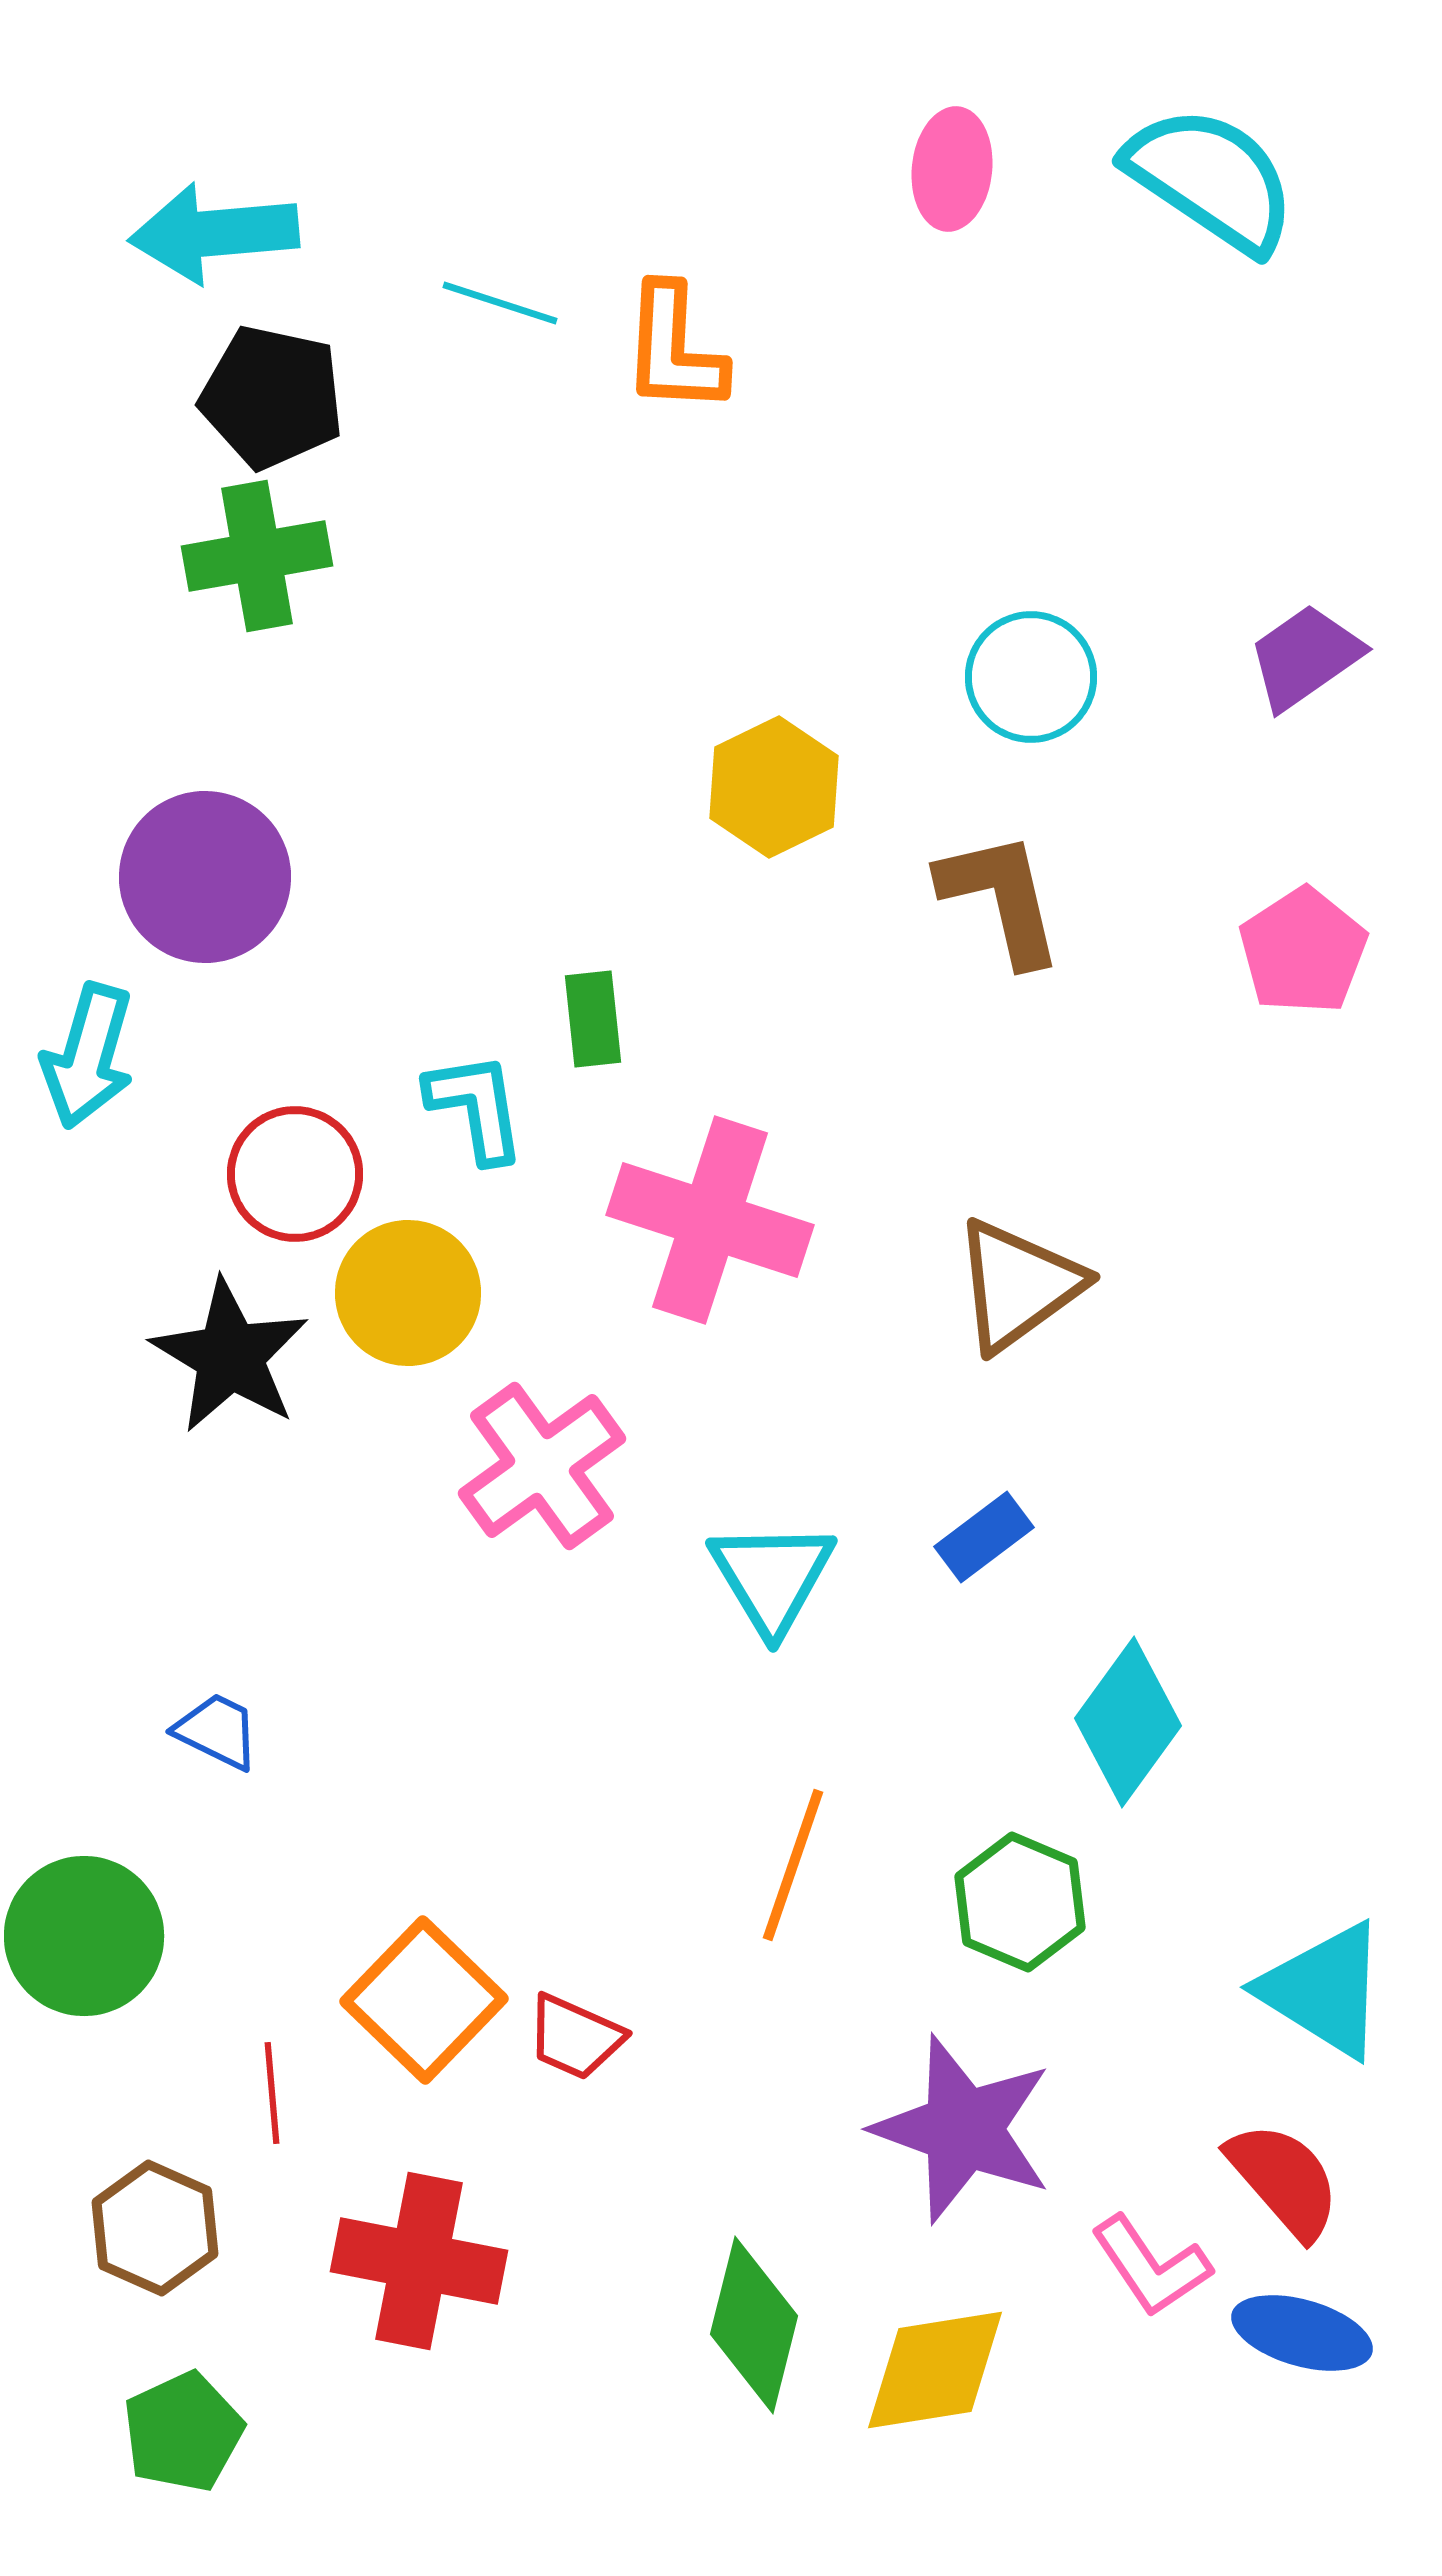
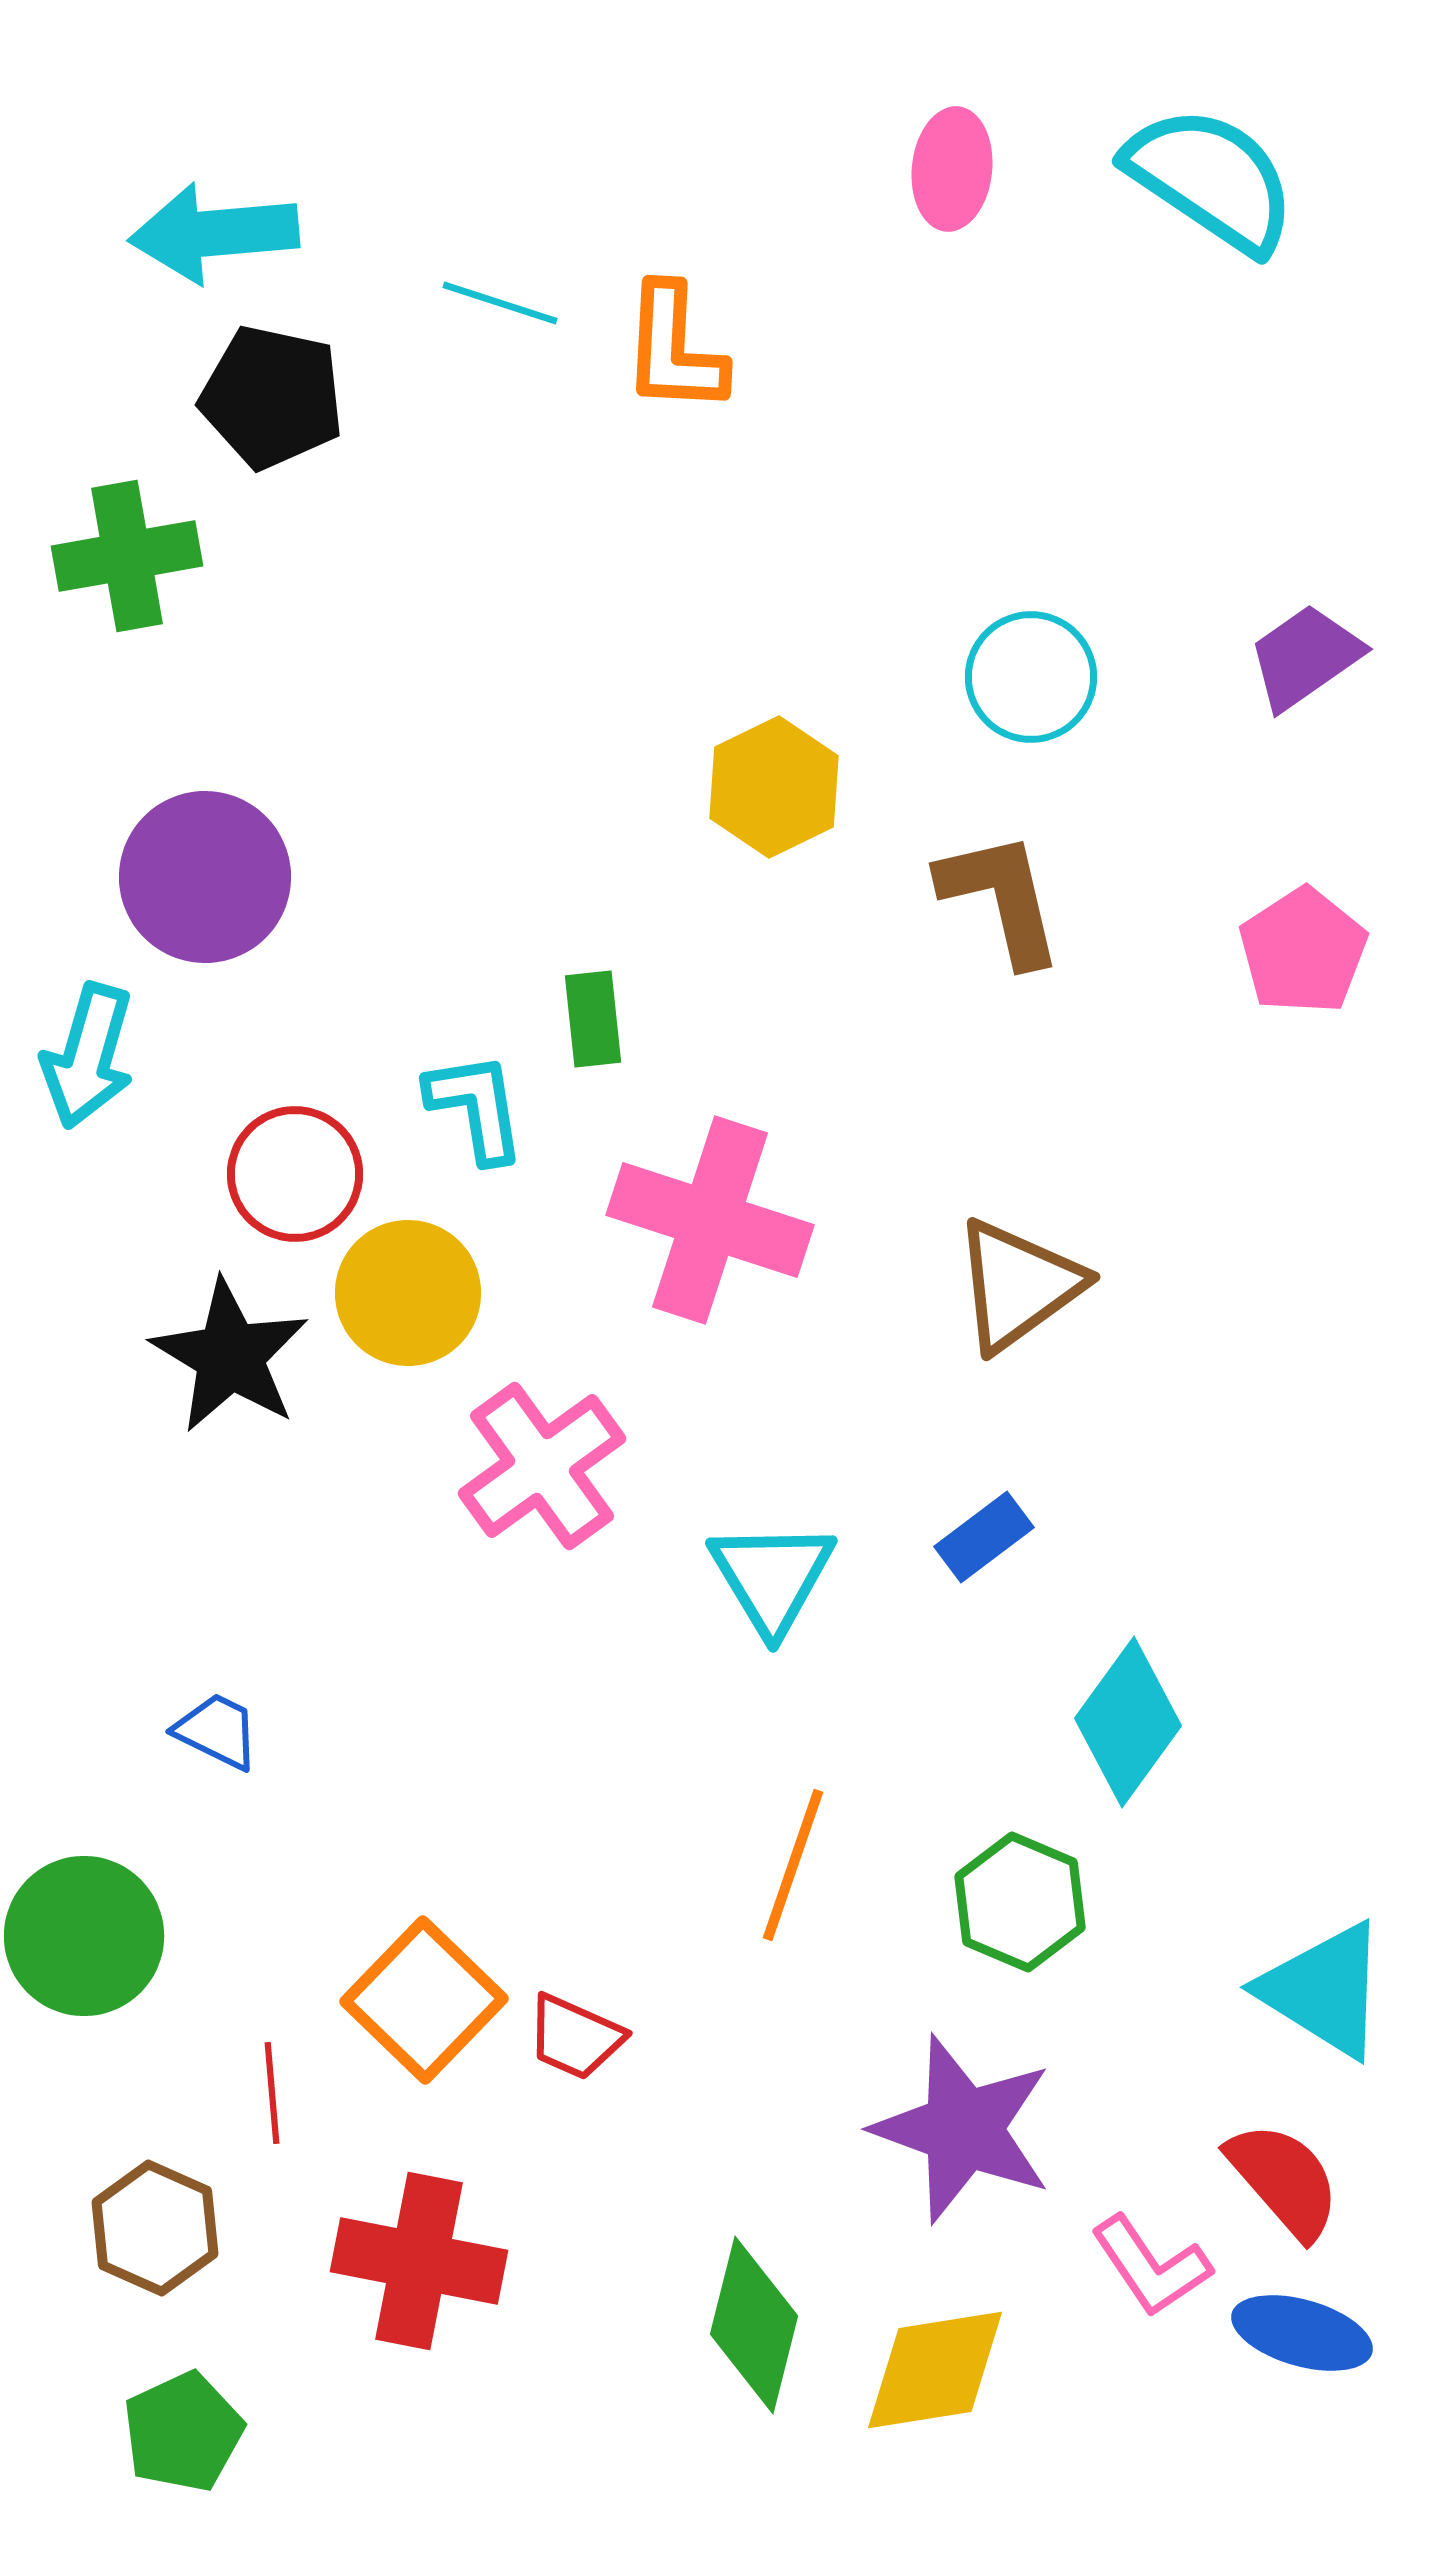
green cross at (257, 556): moved 130 px left
